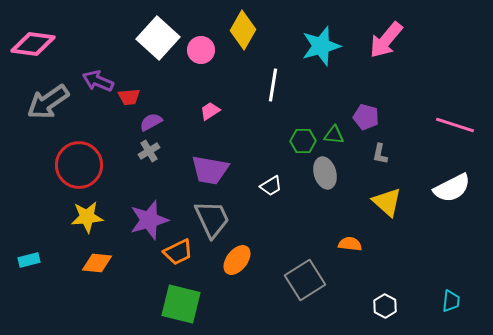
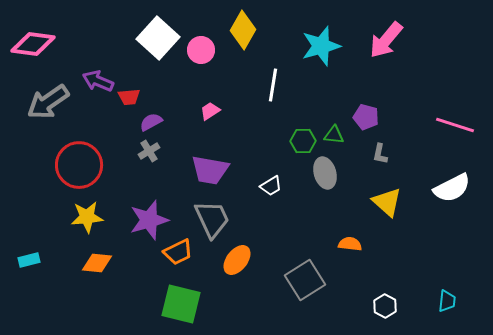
cyan trapezoid: moved 4 px left
